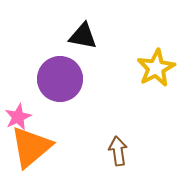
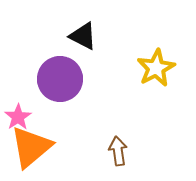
black triangle: rotated 16 degrees clockwise
pink star: rotated 8 degrees counterclockwise
